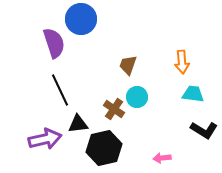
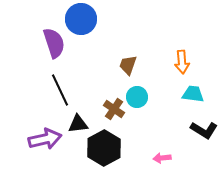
black hexagon: rotated 16 degrees counterclockwise
